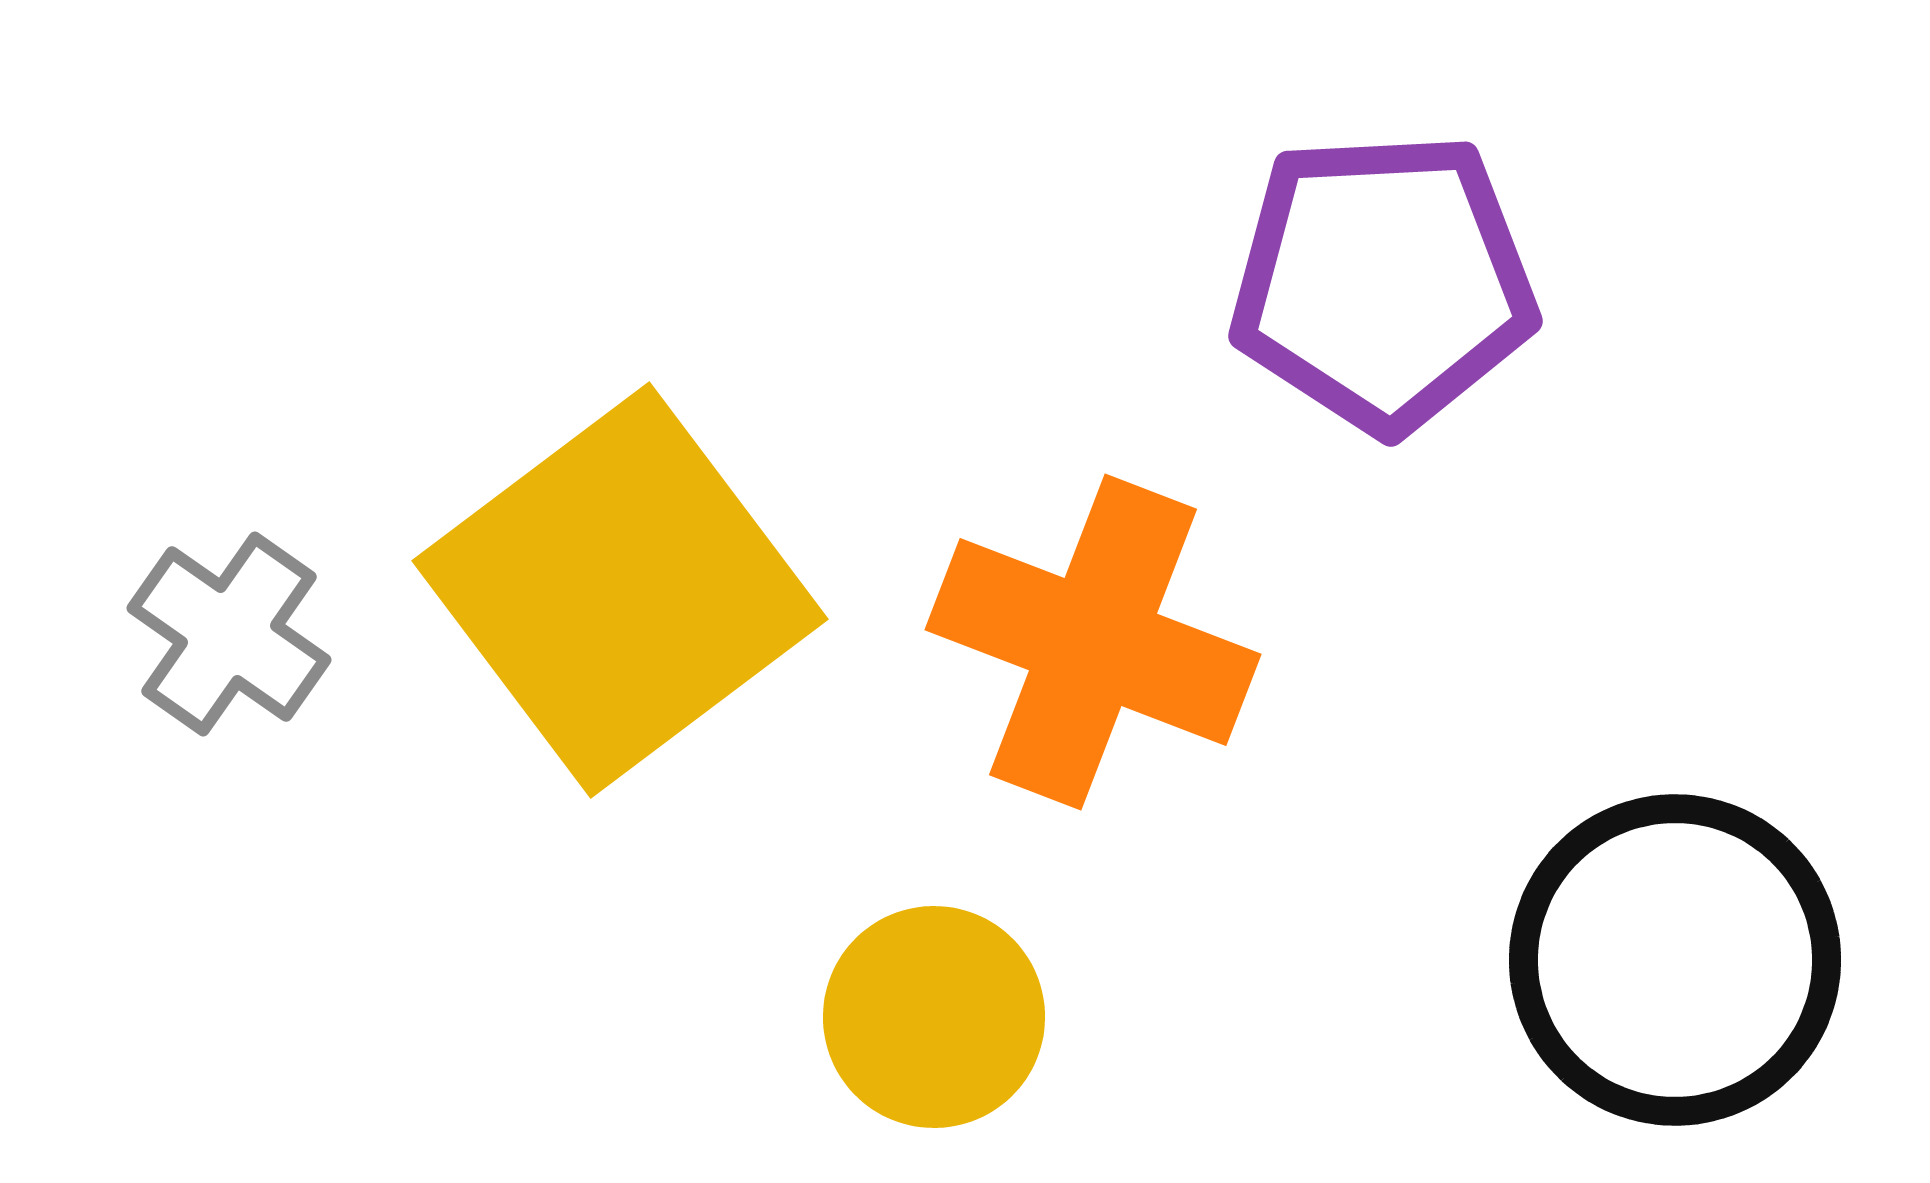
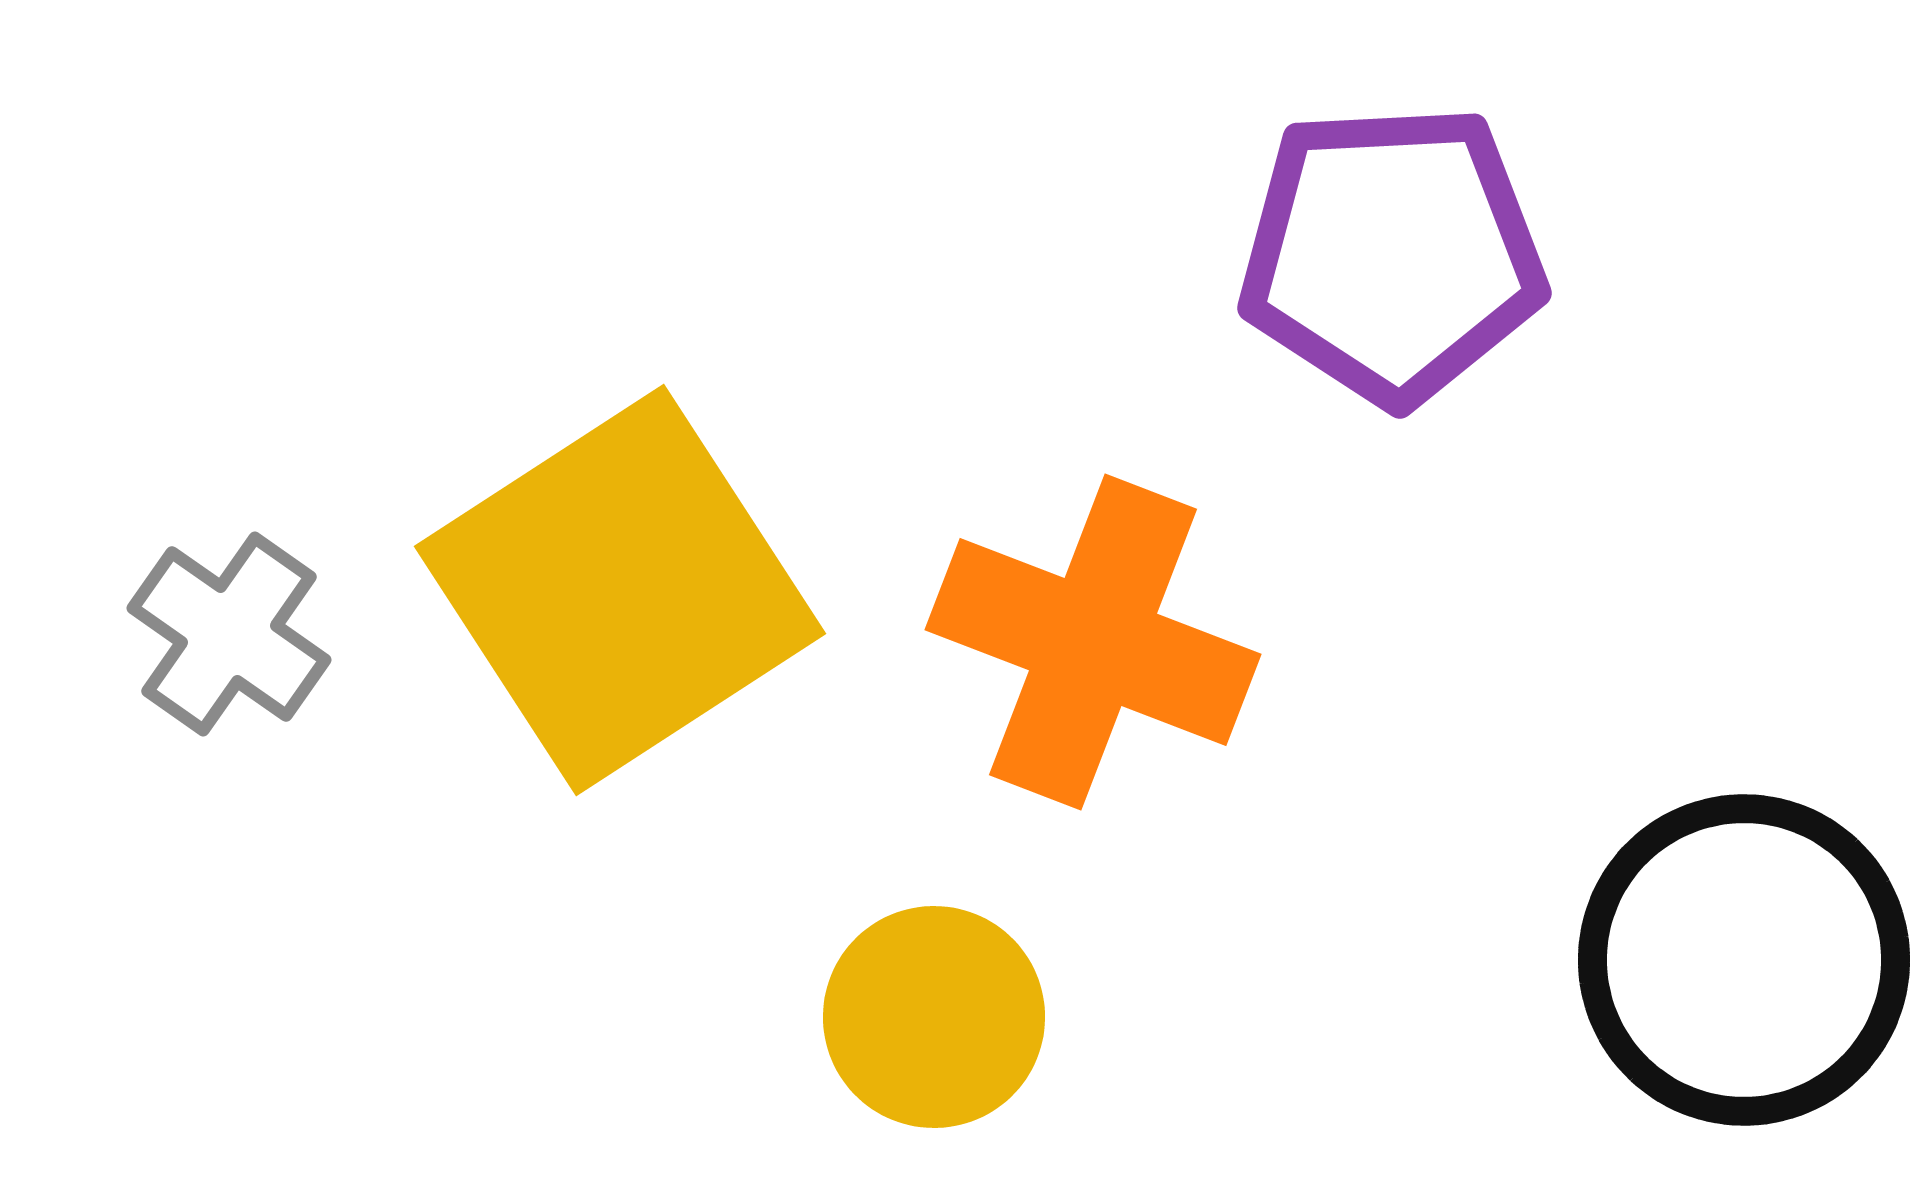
purple pentagon: moved 9 px right, 28 px up
yellow square: rotated 4 degrees clockwise
black circle: moved 69 px right
